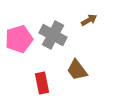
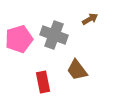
brown arrow: moved 1 px right, 1 px up
gray cross: moved 1 px right; rotated 8 degrees counterclockwise
red rectangle: moved 1 px right, 1 px up
